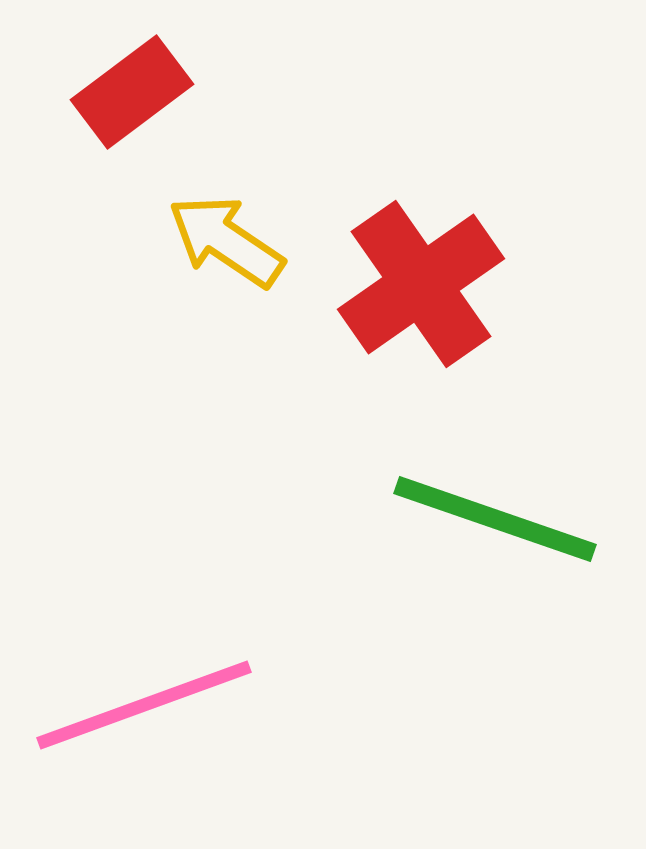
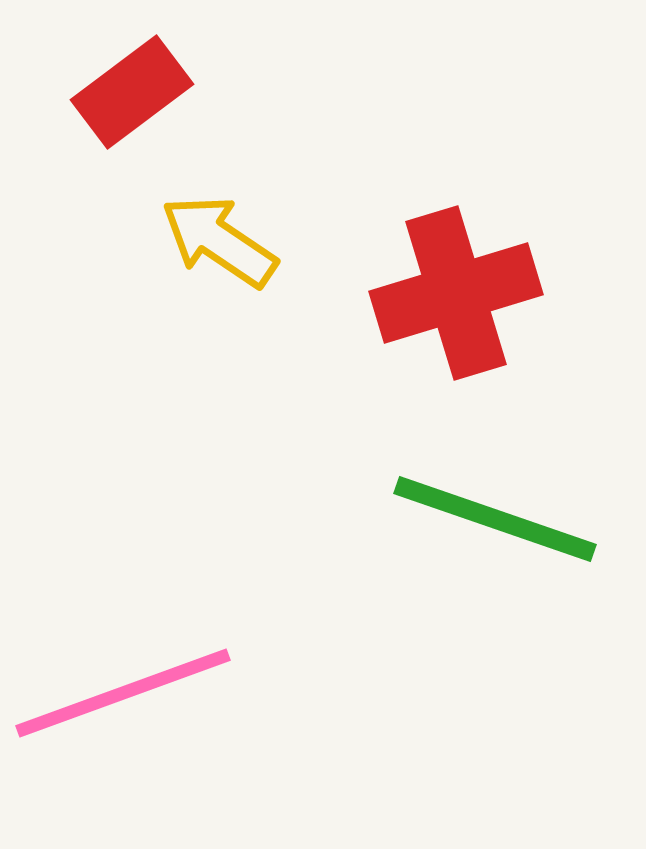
yellow arrow: moved 7 px left
red cross: moved 35 px right, 9 px down; rotated 18 degrees clockwise
pink line: moved 21 px left, 12 px up
